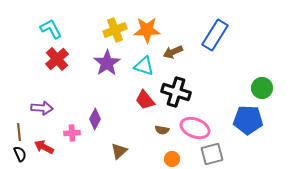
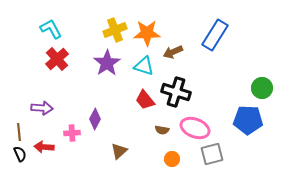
orange star: moved 3 px down
red arrow: rotated 24 degrees counterclockwise
